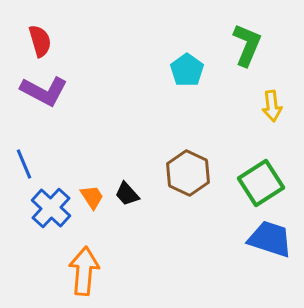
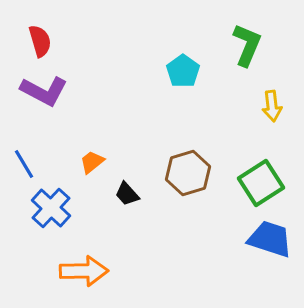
cyan pentagon: moved 4 px left, 1 px down
blue line: rotated 8 degrees counterclockwise
brown hexagon: rotated 18 degrees clockwise
orange trapezoid: moved 35 px up; rotated 96 degrees counterclockwise
orange arrow: rotated 84 degrees clockwise
